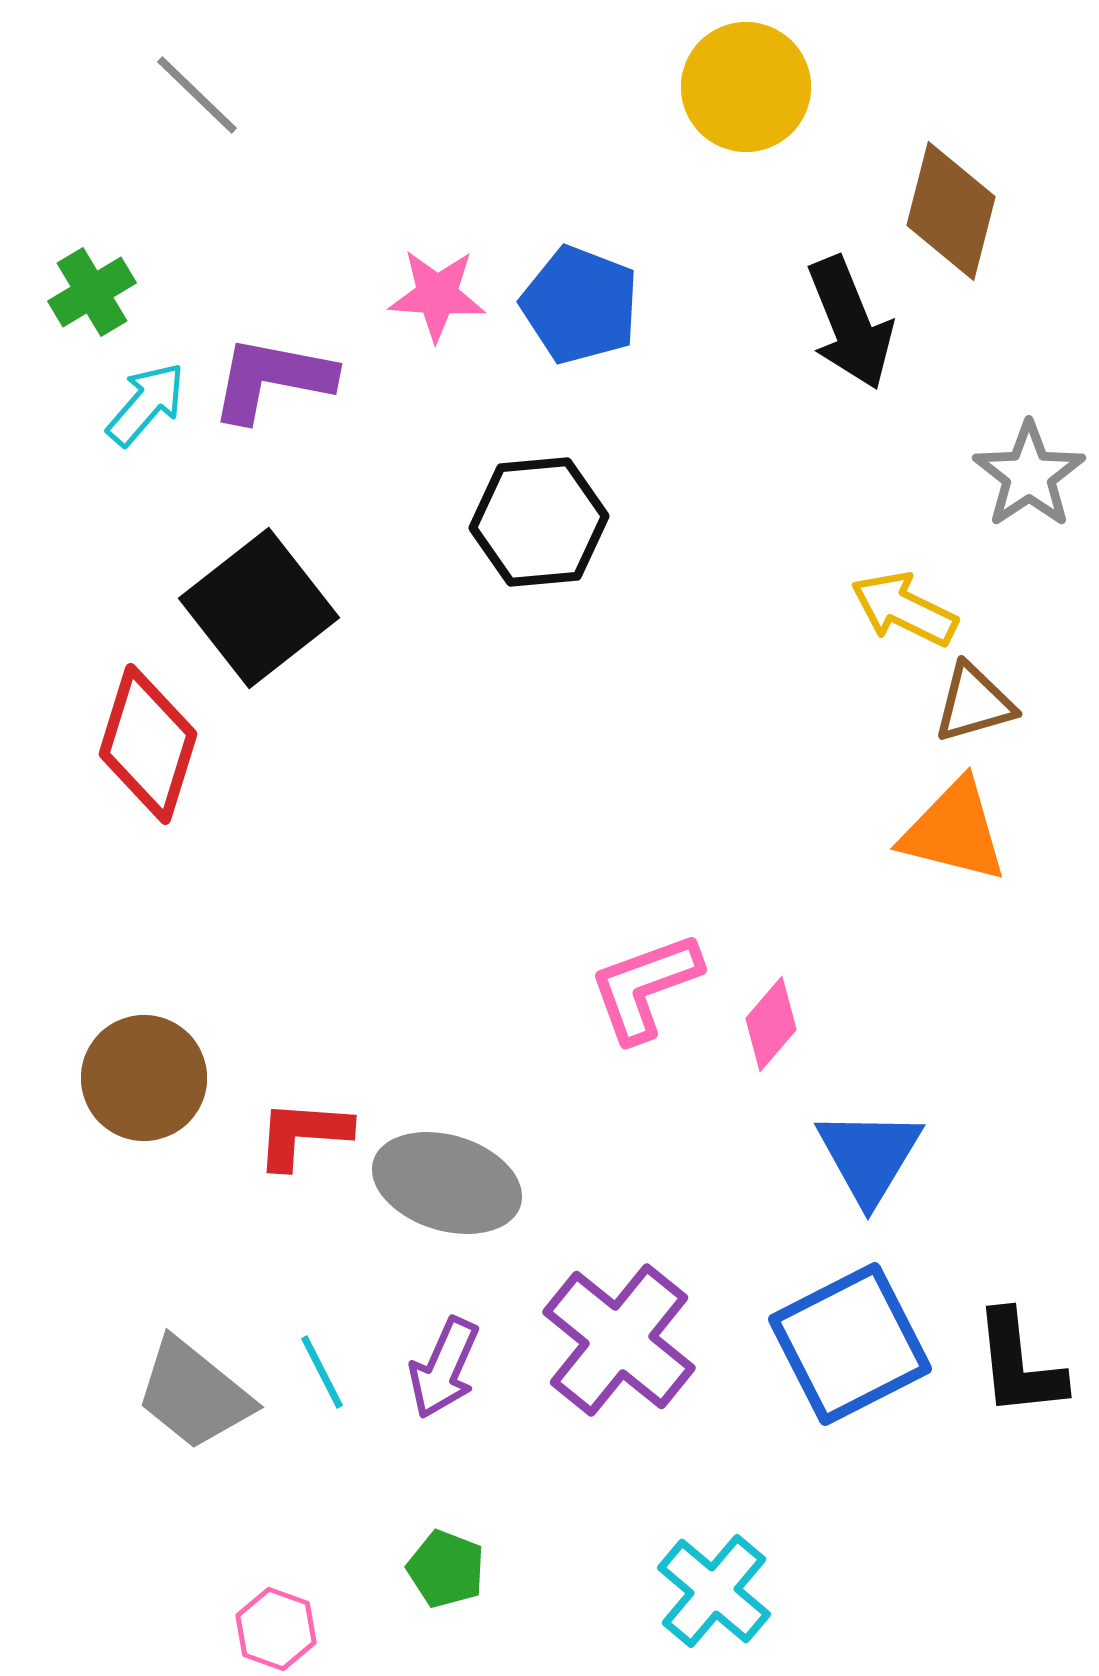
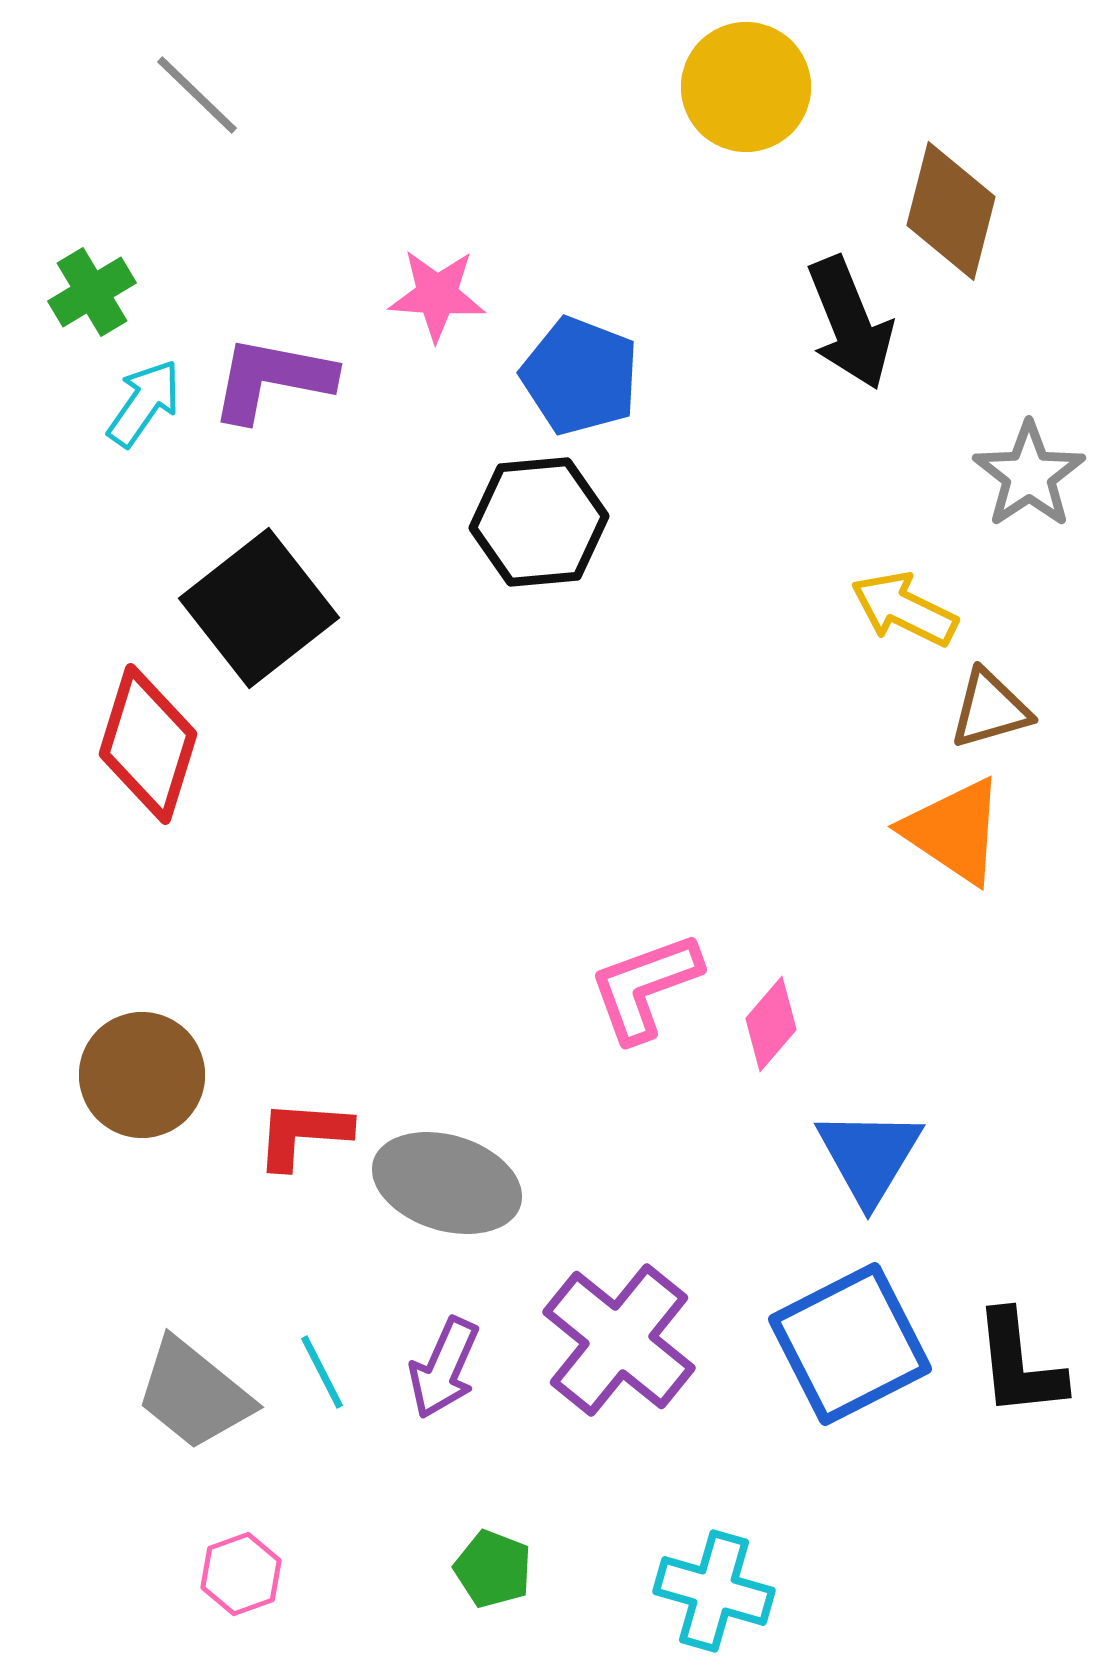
blue pentagon: moved 71 px down
cyan arrow: moved 2 px left, 1 px up; rotated 6 degrees counterclockwise
brown triangle: moved 16 px right, 6 px down
orange triangle: rotated 20 degrees clockwise
brown circle: moved 2 px left, 3 px up
green pentagon: moved 47 px right
cyan cross: rotated 24 degrees counterclockwise
pink hexagon: moved 35 px left, 55 px up; rotated 20 degrees clockwise
